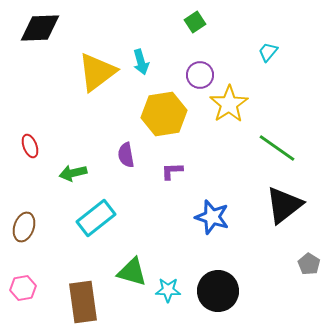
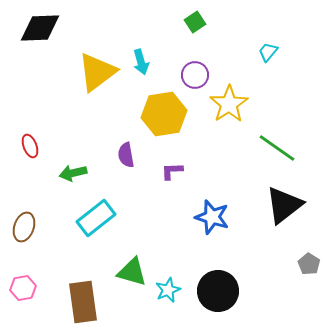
purple circle: moved 5 px left
cyan star: rotated 25 degrees counterclockwise
